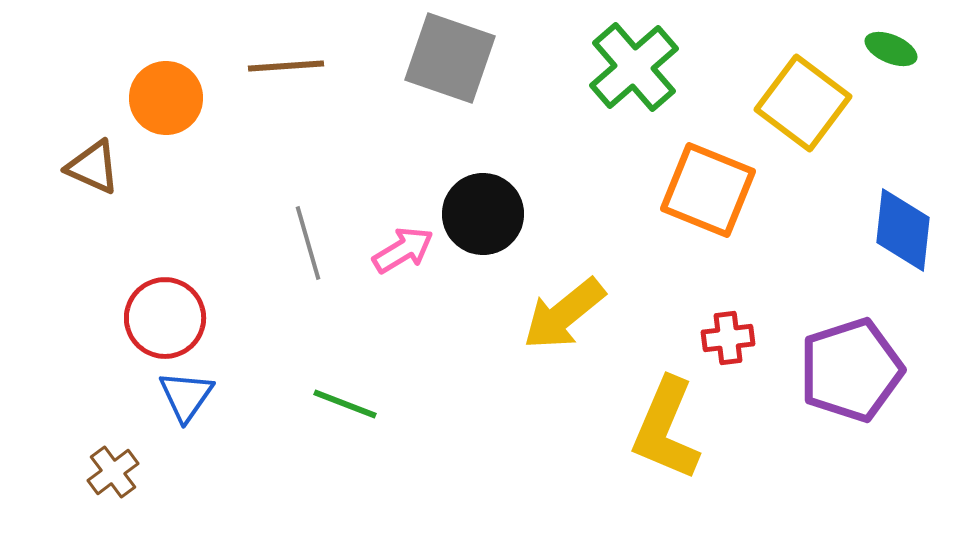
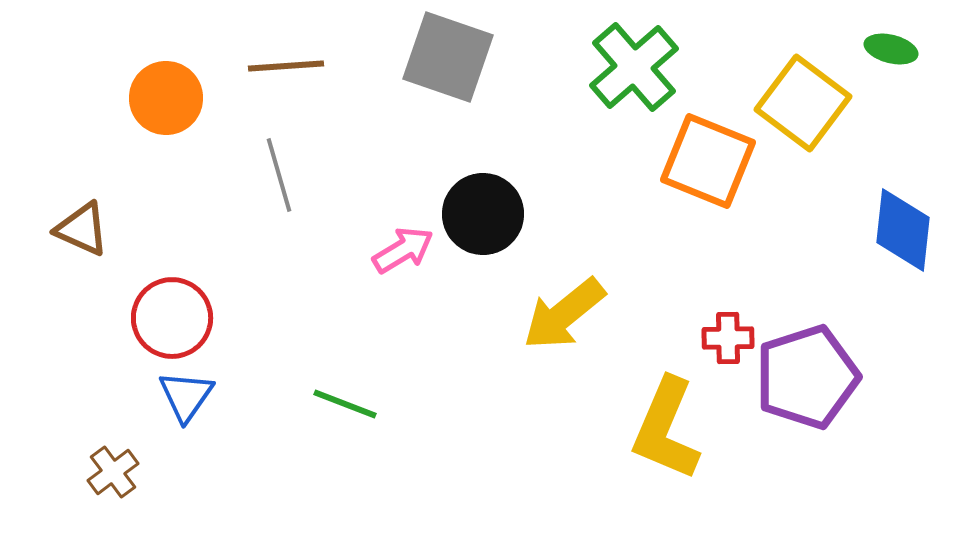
green ellipse: rotated 9 degrees counterclockwise
gray square: moved 2 px left, 1 px up
brown triangle: moved 11 px left, 62 px down
orange square: moved 29 px up
gray line: moved 29 px left, 68 px up
red circle: moved 7 px right
red cross: rotated 6 degrees clockwise
purple pentagon: moved 44 px left, 7 px down
